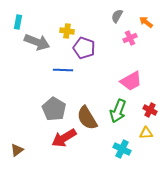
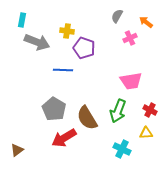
cyan rectangle: moved 4 px right, 2 px up
pink trapezoid: rotated 20 degrees clockwise
